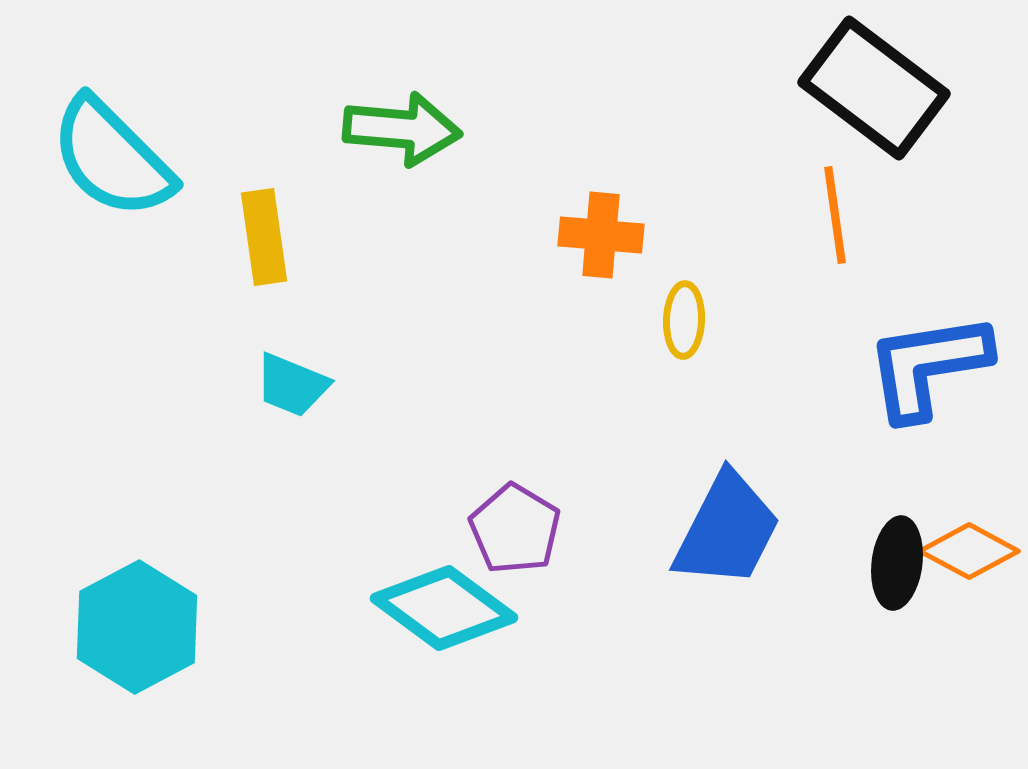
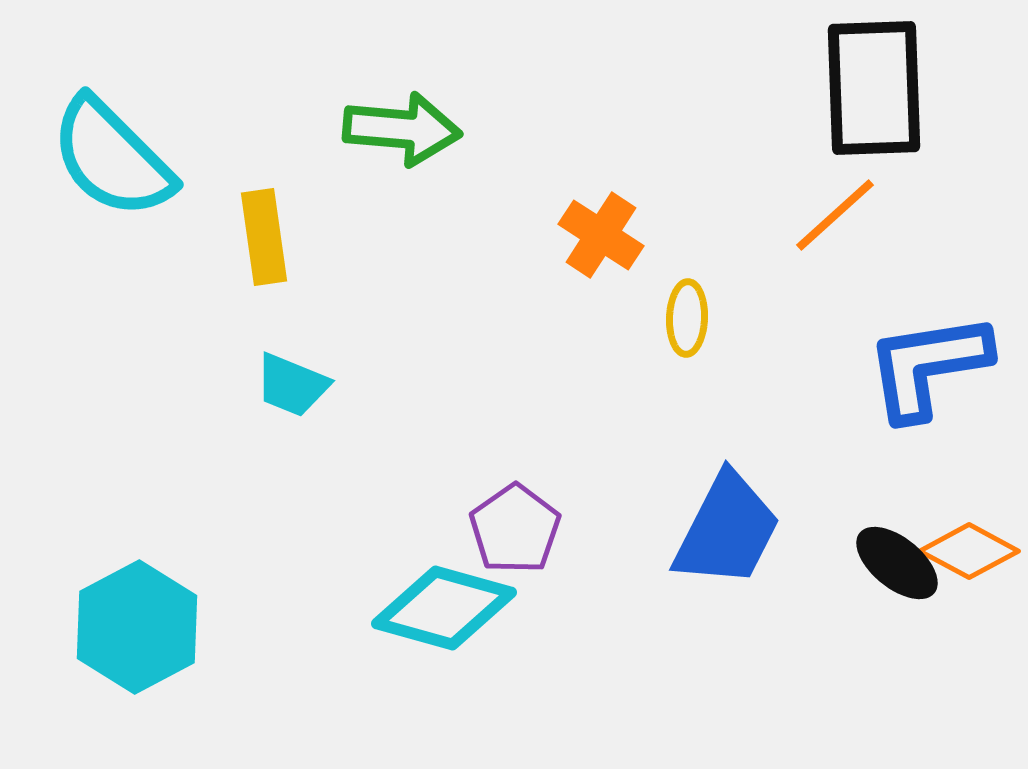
black rectangle: rotated 51 degrees clockwise
orange line: rotated 56 degrees clockwise
orange cross: rotated 28 degrees clockwise
yellow ellipse: moved 3 px right, 2 px up
purple pentagon: rotated 6 degrees clockwise
black ellipse: rotated 58 degrees counterclockwise
cyan diamond: rotated 21 degrees counterclockwise
